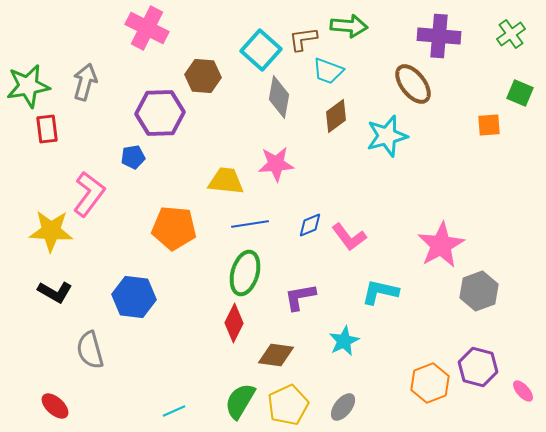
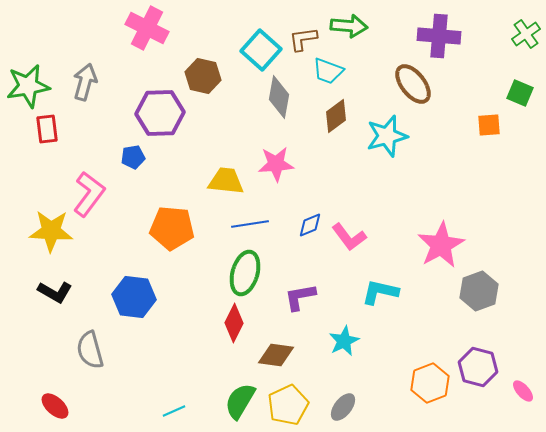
green cross at (511, 34): moved 15 px right
brown hexagon at (203, 76): rotated 8 degrees clockwise
orange pentagon at (174, 228): moved 2 px left
